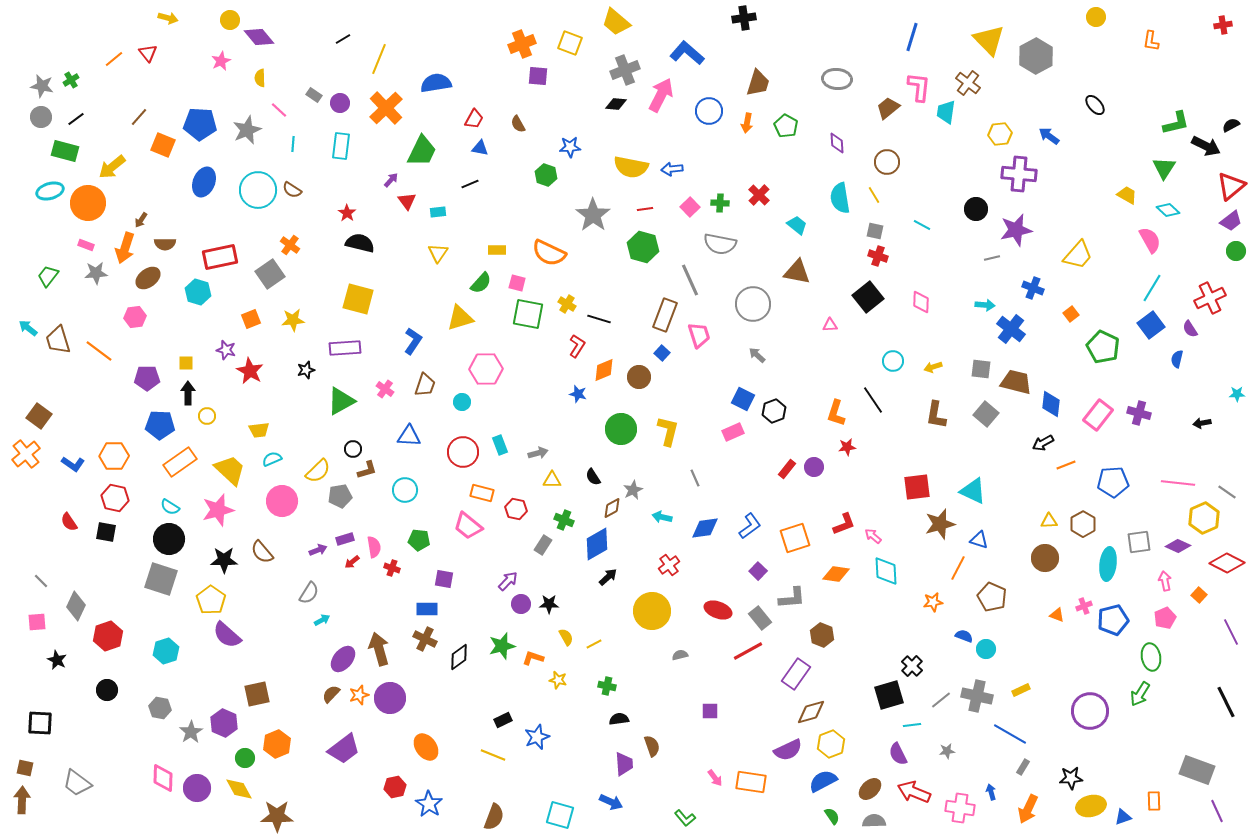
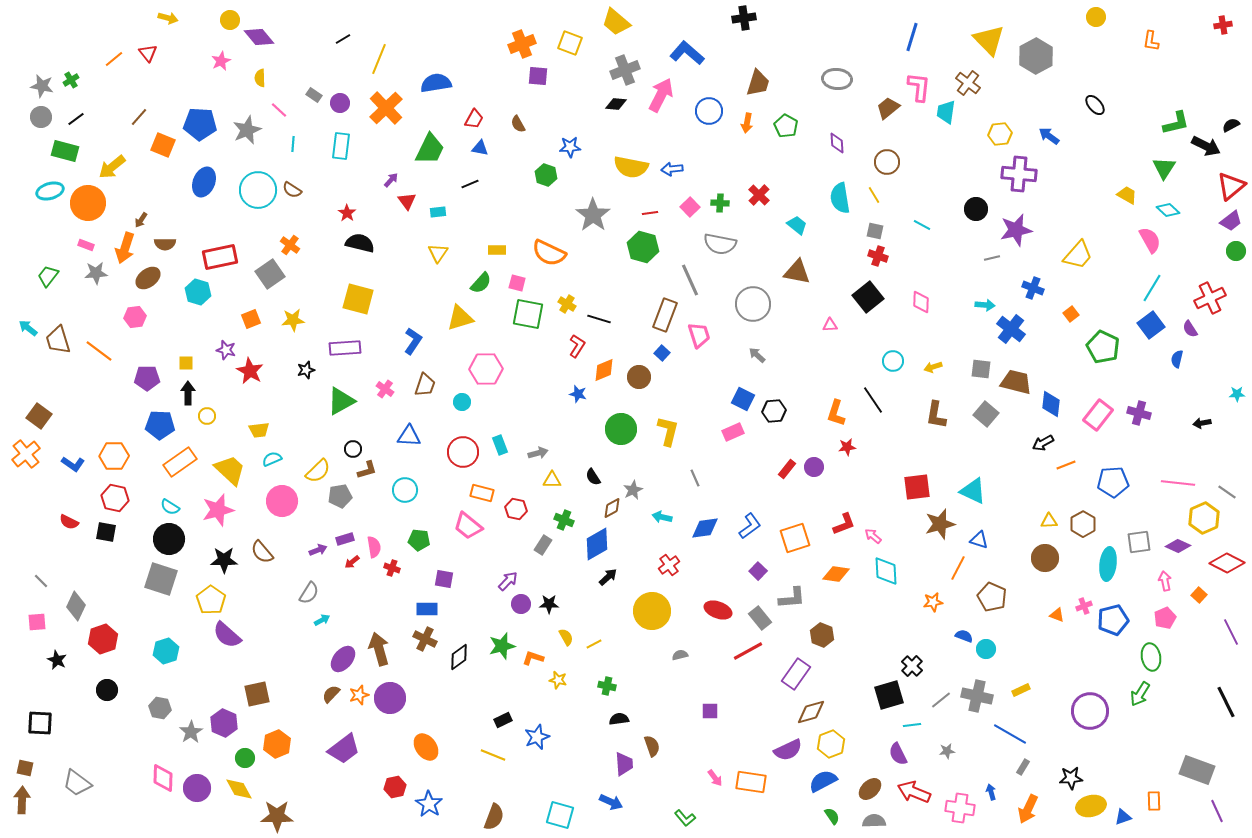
green trapezoid at (422, 151): moved 8 px right, 2 px up
red line at (645, 209): moved 5 px right, 4 px down
black hexagon at (774, 411): rotated 15 degrees clockwise
red semicircle at (69, 522): rotated 30 degrees counterclockwise
red hexagon at (108, 636): moved 5 px left, 3 px down
